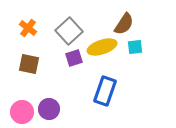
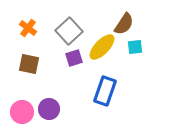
yellow ellipse: rotated 28 degrees counterclockwise
